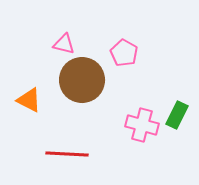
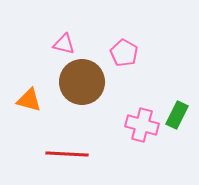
brown circle: moved 2 px down
orange triangle: rotated 12 degrees counterclockwise
